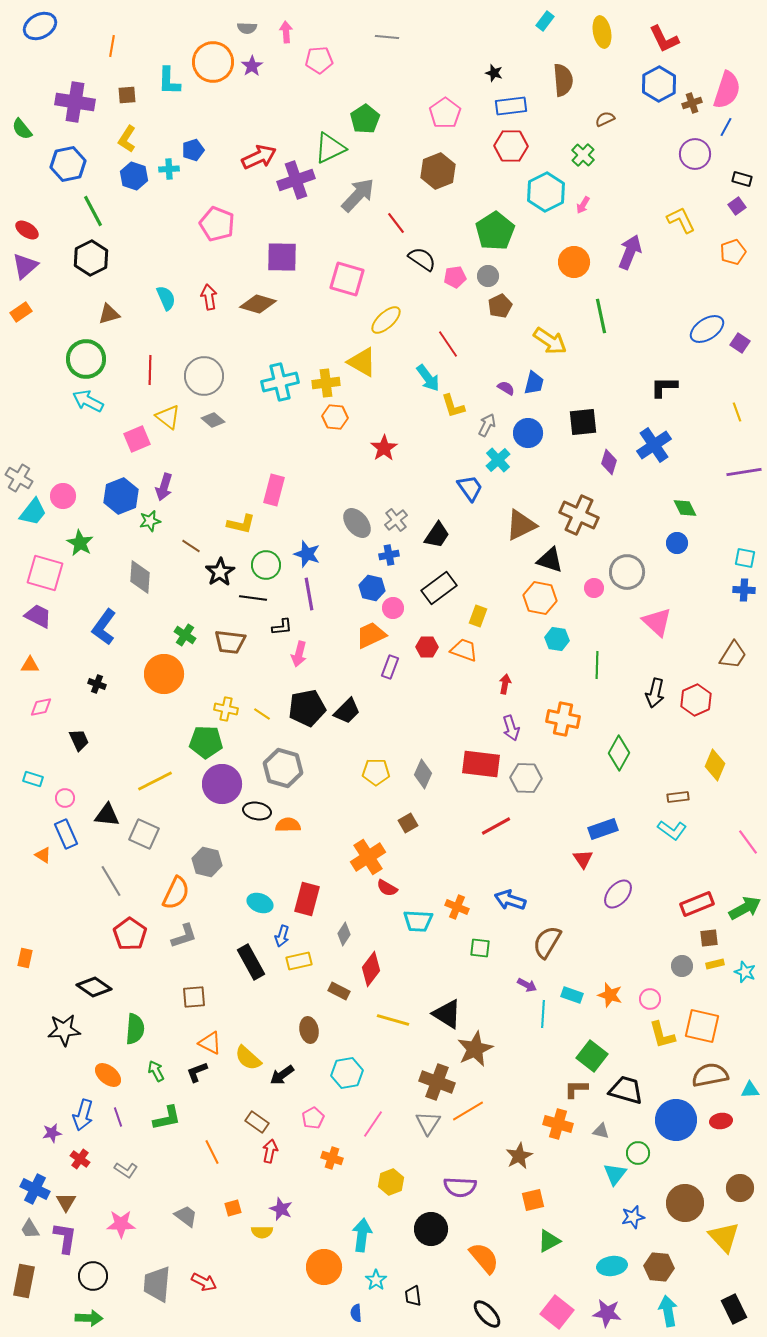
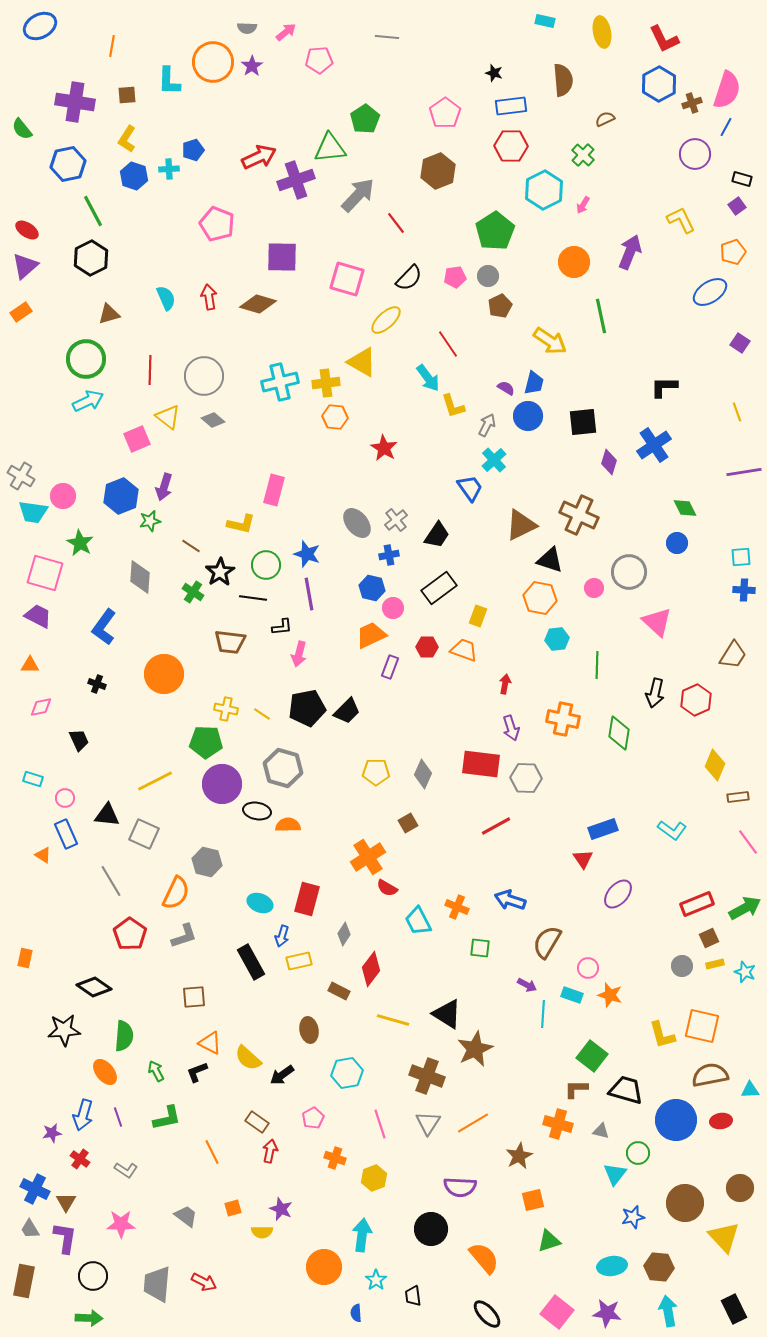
cyan rectangle at (545, 21): rotated 66 degrees clockwise
pink arrow at (286, 32): rotated 55 degrees clockwise
green triangle at (330, 148): rotated 20 degrees clockwise
cyan hexagon at (546, 192): moved 2 px left, 2 px up
black semicircle at (422, 259): moved 13 px left, 19 px down; rotated 100 degrees clockwise
blue ellipse at (707, 329): moved 3 px right, 37 px up
cyan arrow at (88, 401): rotated 128 degrees clockwise
blue circle at (528, 433): moved 17 px up
red star at (384, 448): rotated 8 degrees counterclockwise
cyan cross at (498, 460): moved 4 px left
gray cross at (19, 478): moved 2 px right, 2 px up
cyan trapezoid at (33, 512): rotated 60 degrees clockwise
cyan square at (745, 558): moved 4 px left, 1 px up; rotated 15 degrees counterclockwise
gray circle at (627, 572): moved 2 px right
green cross at (185, 635): moved 8 px right, 43 px up
cyan hexagon at (557, 639): rotated 15 degrees counterclockwise
green diamond at (619, 753): moved 20 px up; rotated 20 degrees counterclockwise
brown rectangle at (678, 797): moved 60 px right
cyan trapezoid at (418, 921): rotated 60 degrees clockwise
brown square at (709, 938): rotated 18 degrees counterclockwise
pink circle at (650, 999): moved 62 px left, 31 px up
green semicircle at (135, 1029): moved 11 px left, 7 px down
orange ellipse at (108, 1075): moved 3 px left, 3 px up; rotated 12 degrees clockwise
brown cross at (437, 1082): moved 10 px left, 6 px up
orange line at (468, 1111): moved 5 px right, 12 px down
pink line at (373, 1124): moved 7 px right; rotated 52 degrees counterclockwise
orange cross at (332, 1158): moved 3 px right
yellow hexagon at (391, 1182): moved 17 px left, 4 px up
green triangle at (549, 1241): rotated 10 degrees clockwise
